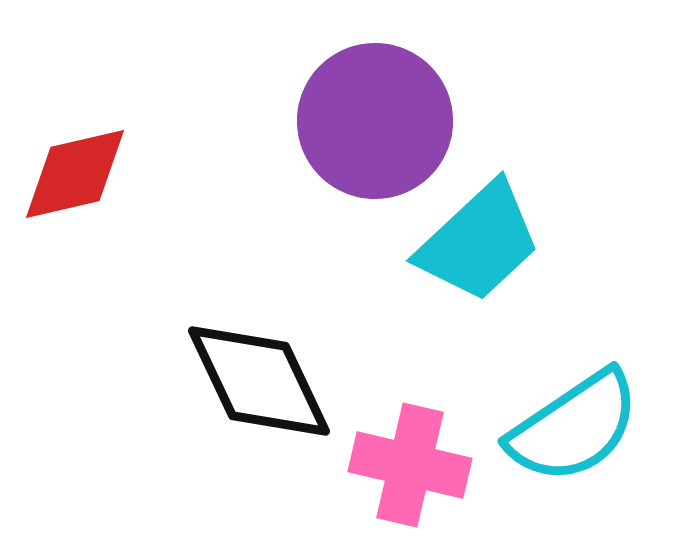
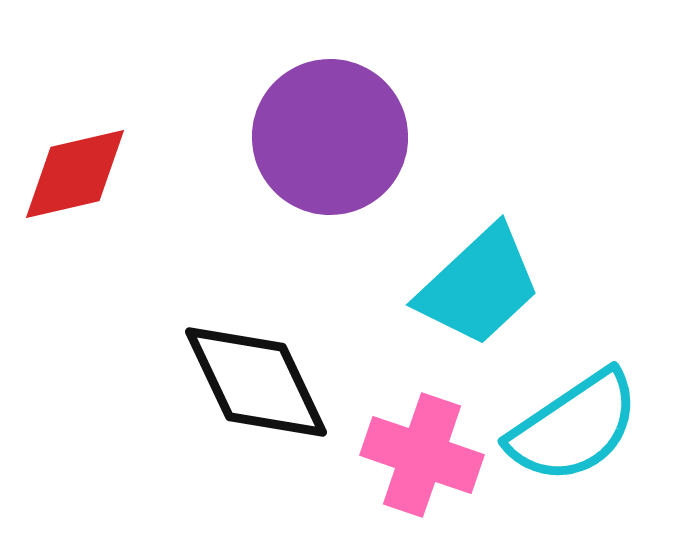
purple circle: moved 45 px left, 16 px down
cyan trapezoid: moved 44 px down
black diamond: moved 3 px left, 1 px down
pink cross: moved 12 px right, 10 px up; rotated 6 degrees clockwise
